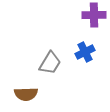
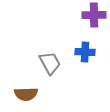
blue cross: rotated 30 degrees clockwise
gray trapezoid: rotated 60 degrees counterclockwise
